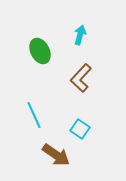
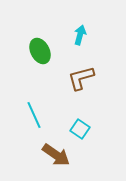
brown L-shape: rotated 32 degrees clockwise
